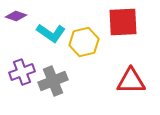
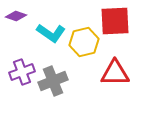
red square: moved 8 px left, 1 px up
red triangle: moved 16 px left, 8 px up
